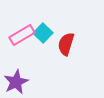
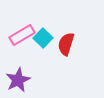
cyan square: moved 5 px down
purple star: moved 2 px right, 2 px up
